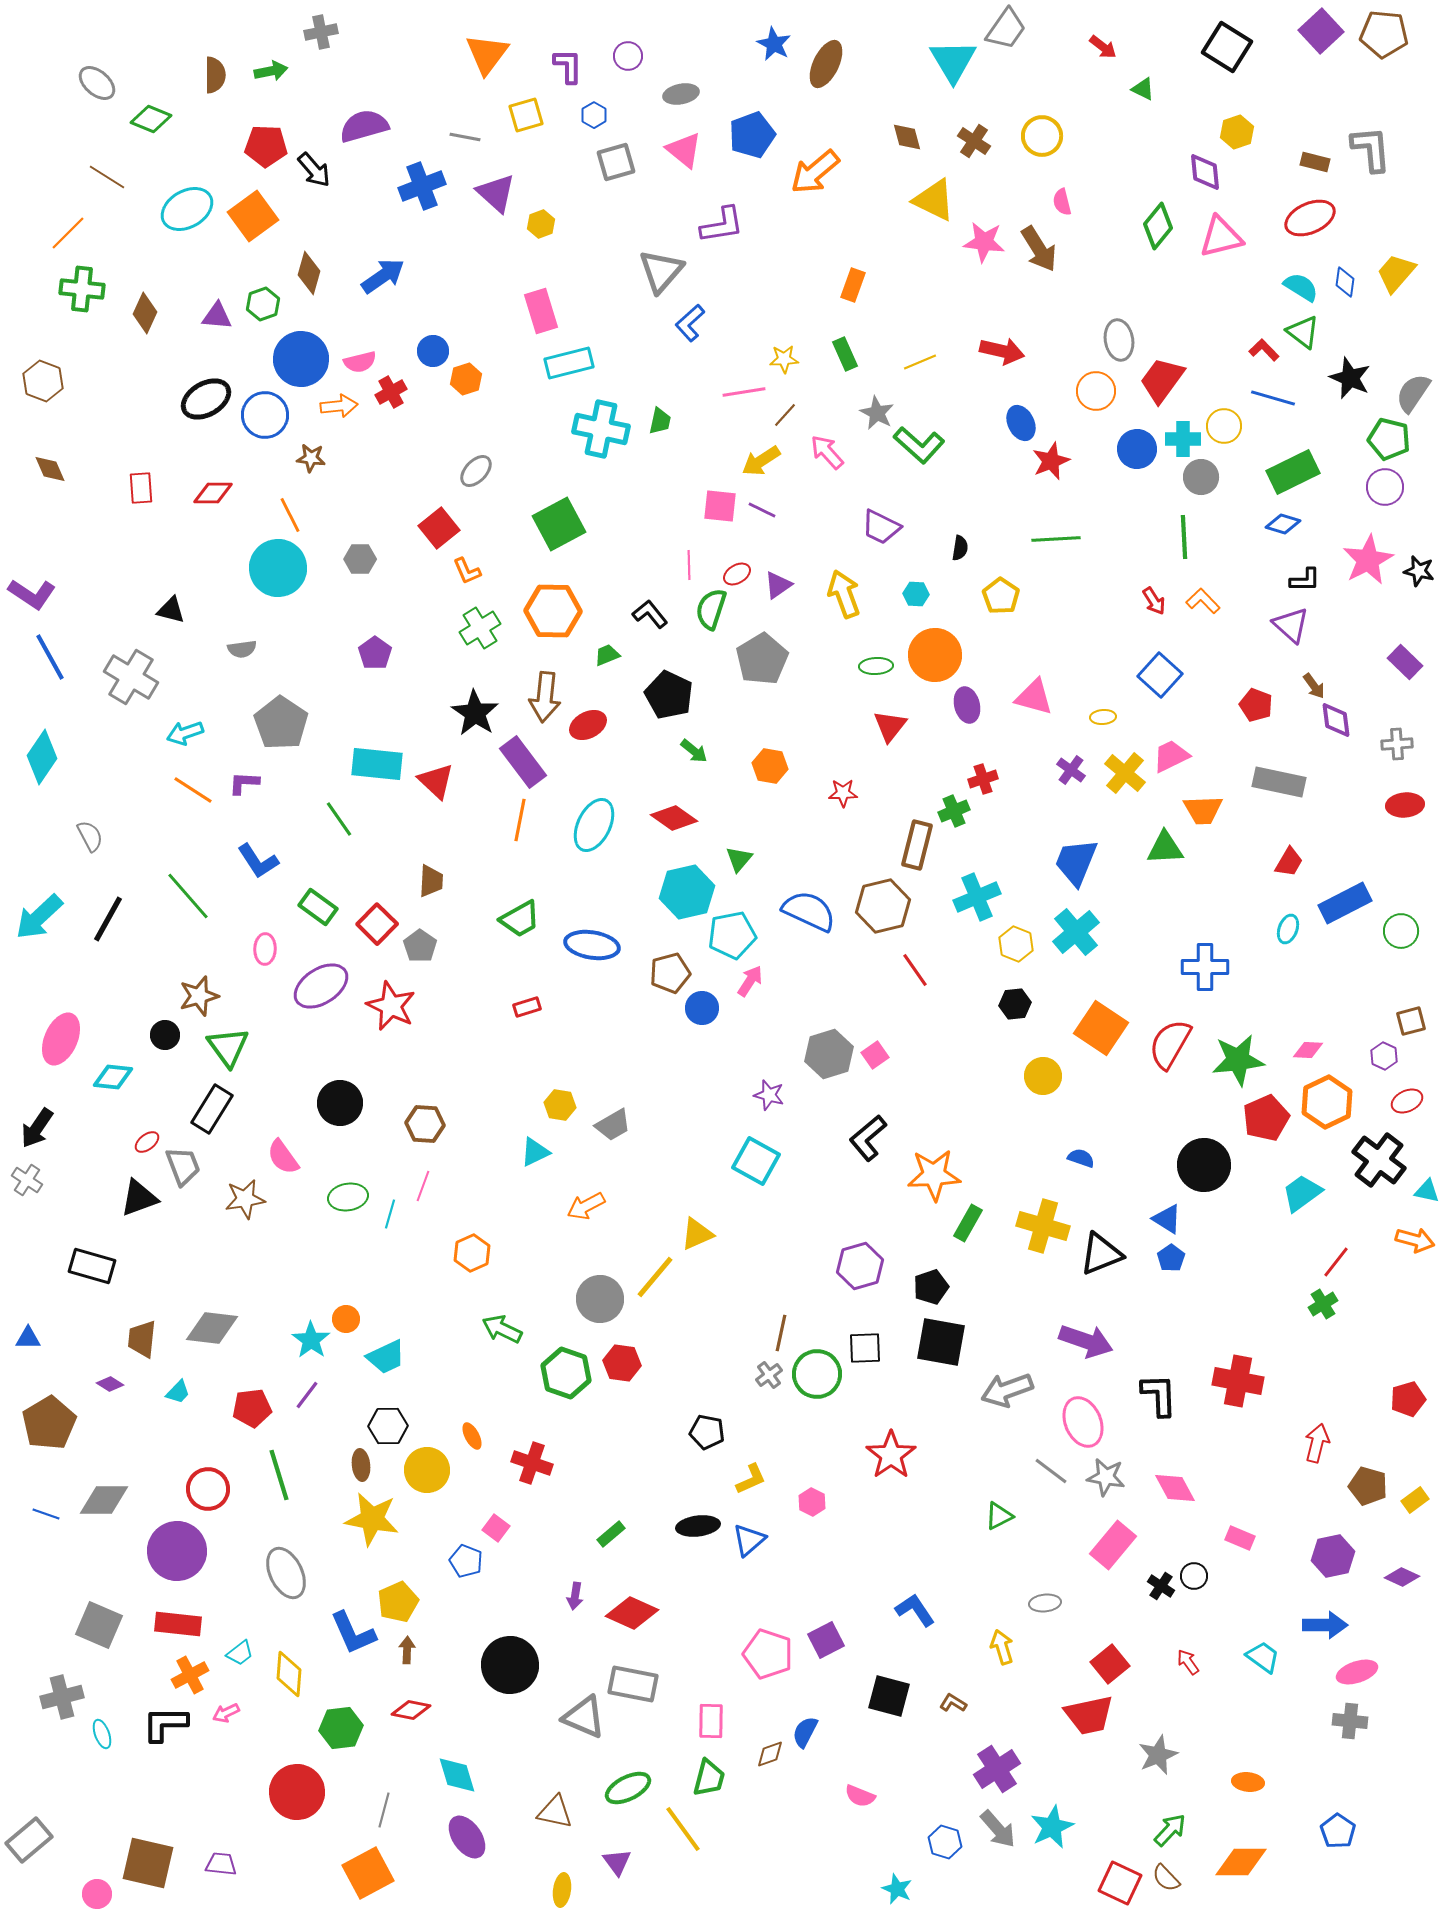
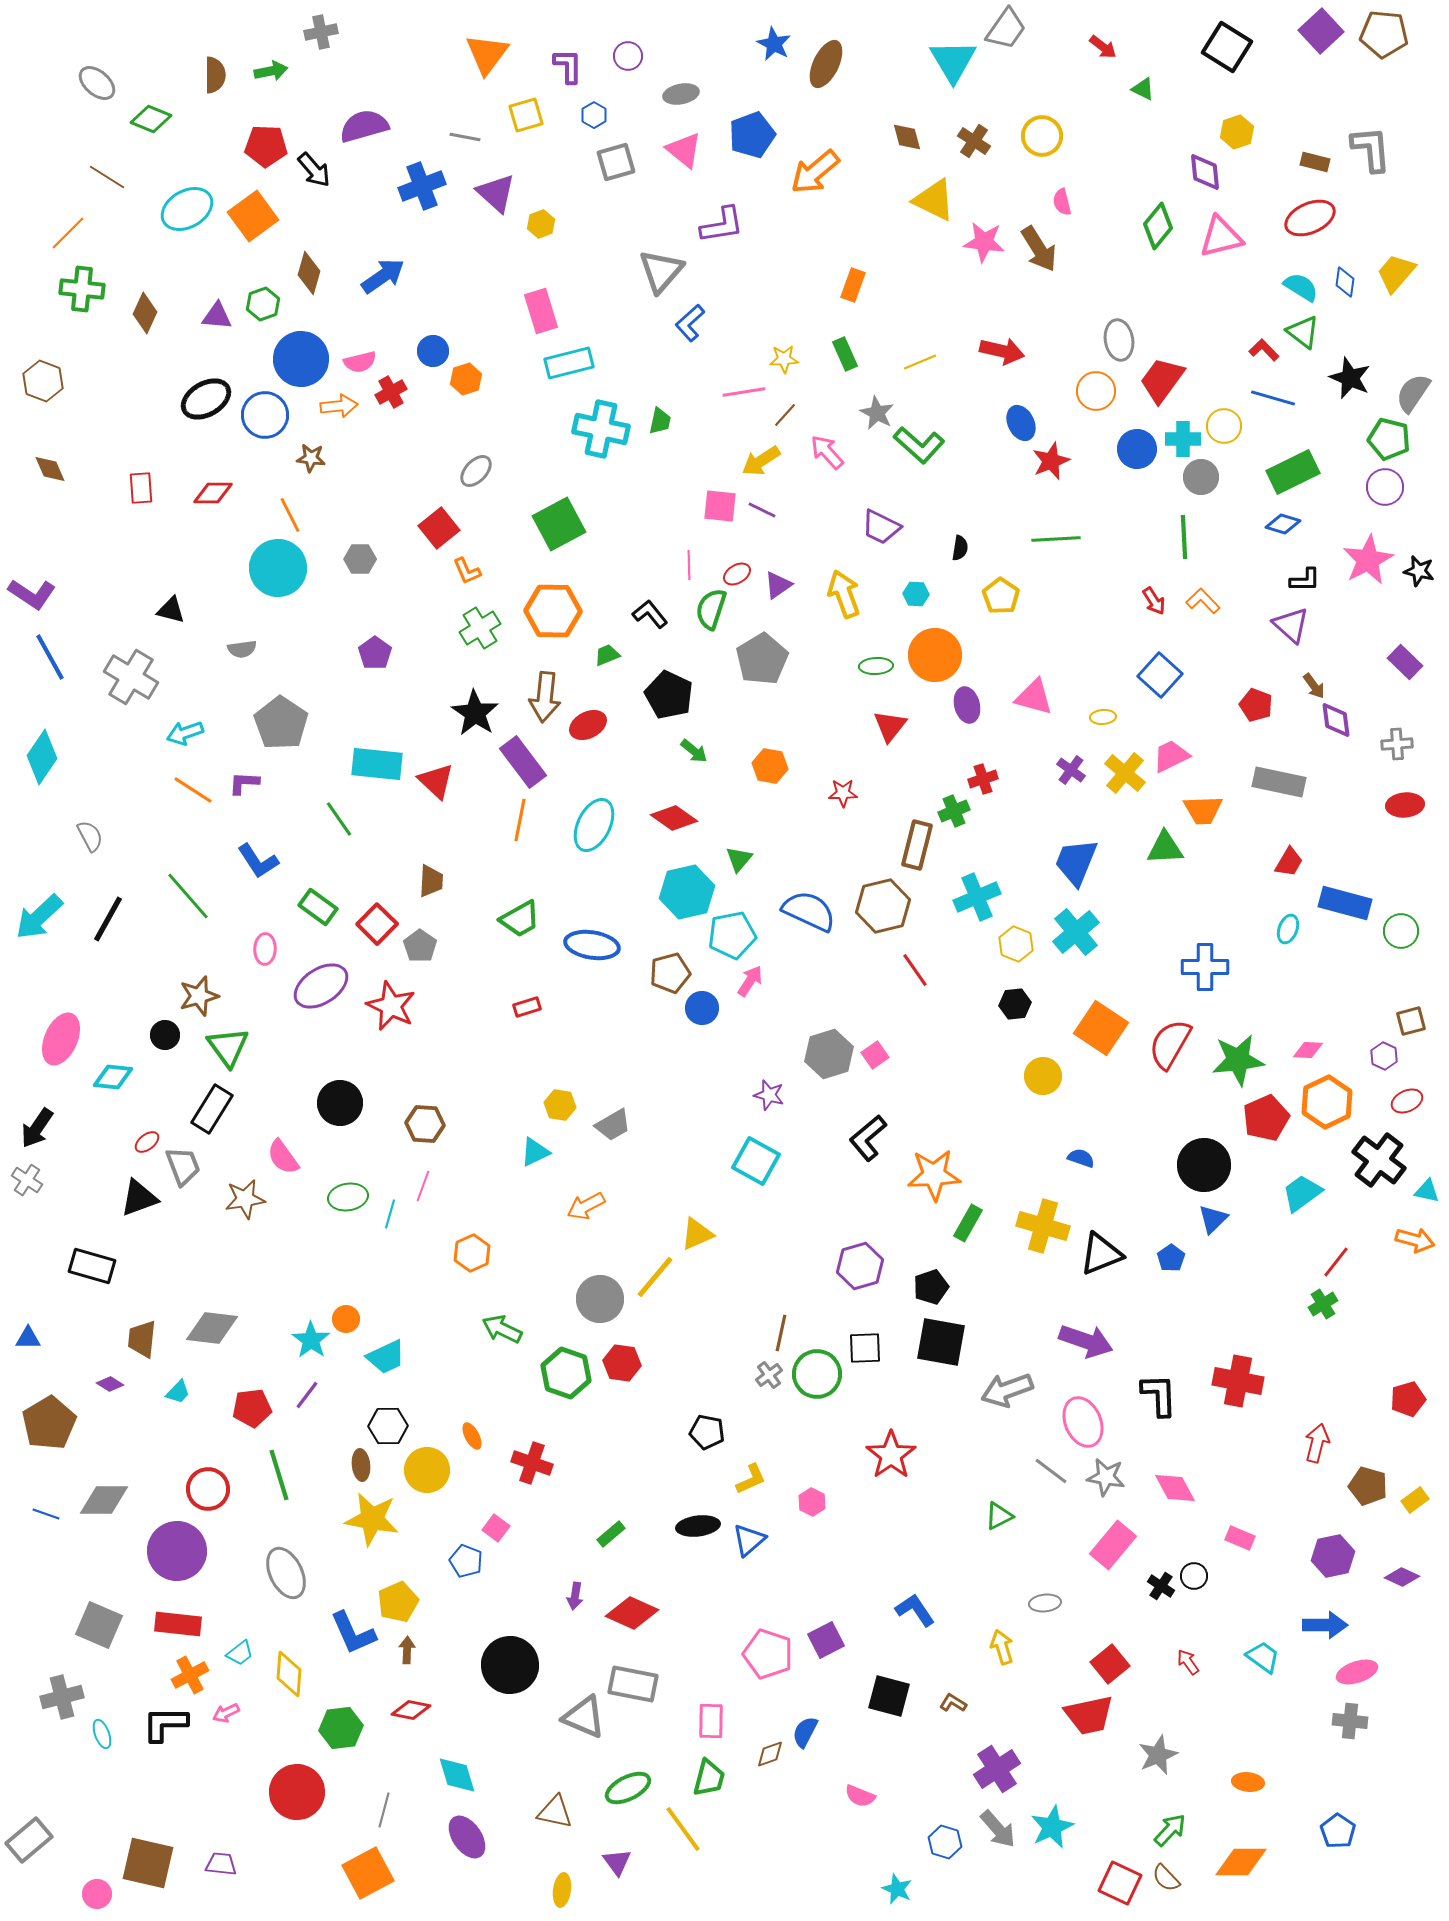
blue rectangle at (1345, 903): rotated 42 degrees clockwise
blue triangle at (1167, 1219): moved 46 px right; rotated 44 degrees clockwise
